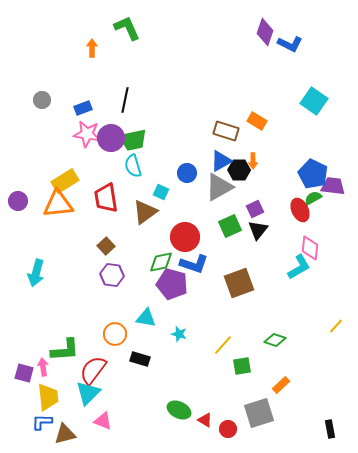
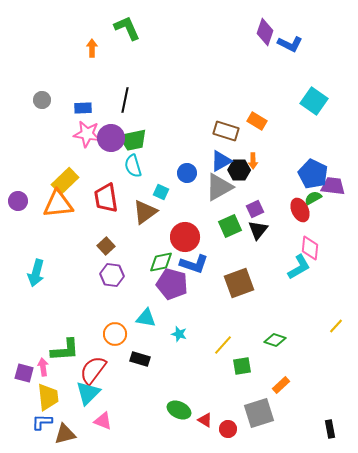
blue rectangle at (83, 108): rotated 18 degrees clockwise
yellow rectangle at (65, 181): rotated 12 degrees counterclockwise
